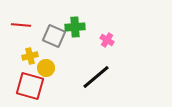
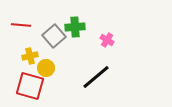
gray square: rotated 25 degrees clockwise
